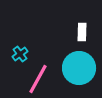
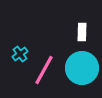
cyan circle: moved 3 px right
pink line: moved 6 px right, 9 px up
